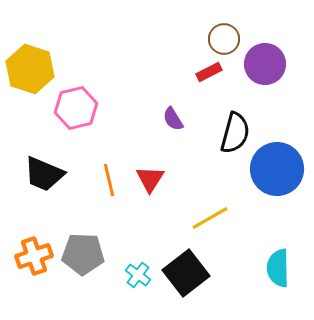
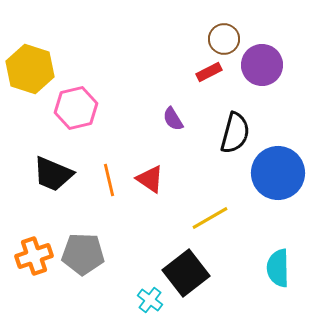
purple circle: moved 3 px left, 1 px down
blue circle: moved 1 px right, 4 px down
black trapezoid: moved 9 px right
red triangle: rotated 28 degrees counterclockwise
cyan cross: moved 12 px right, 25 px down
